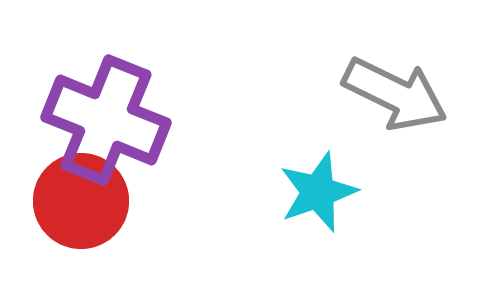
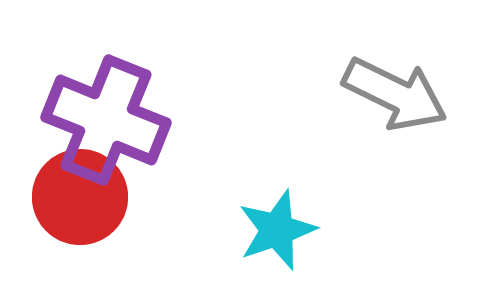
cyan star: moved 41 px left, 38 px down
red circle: moved 1 px left, 4 px up
